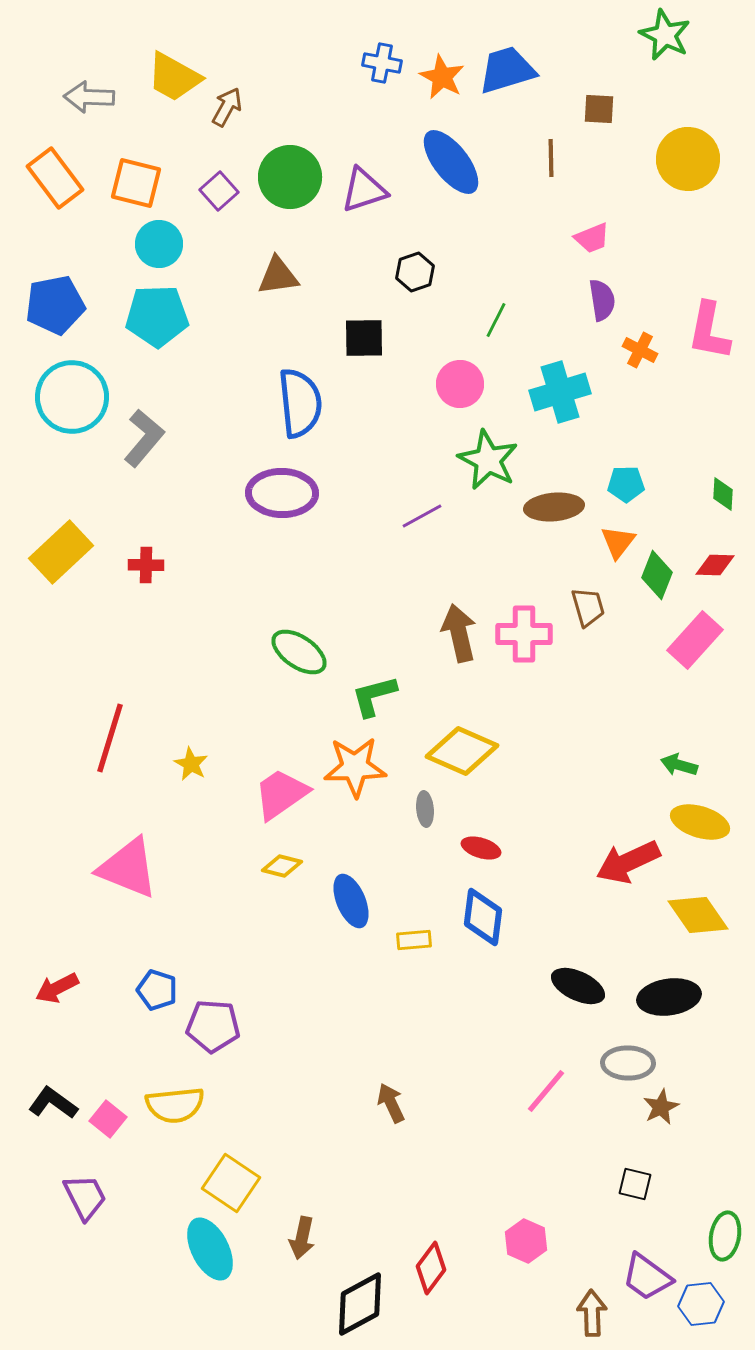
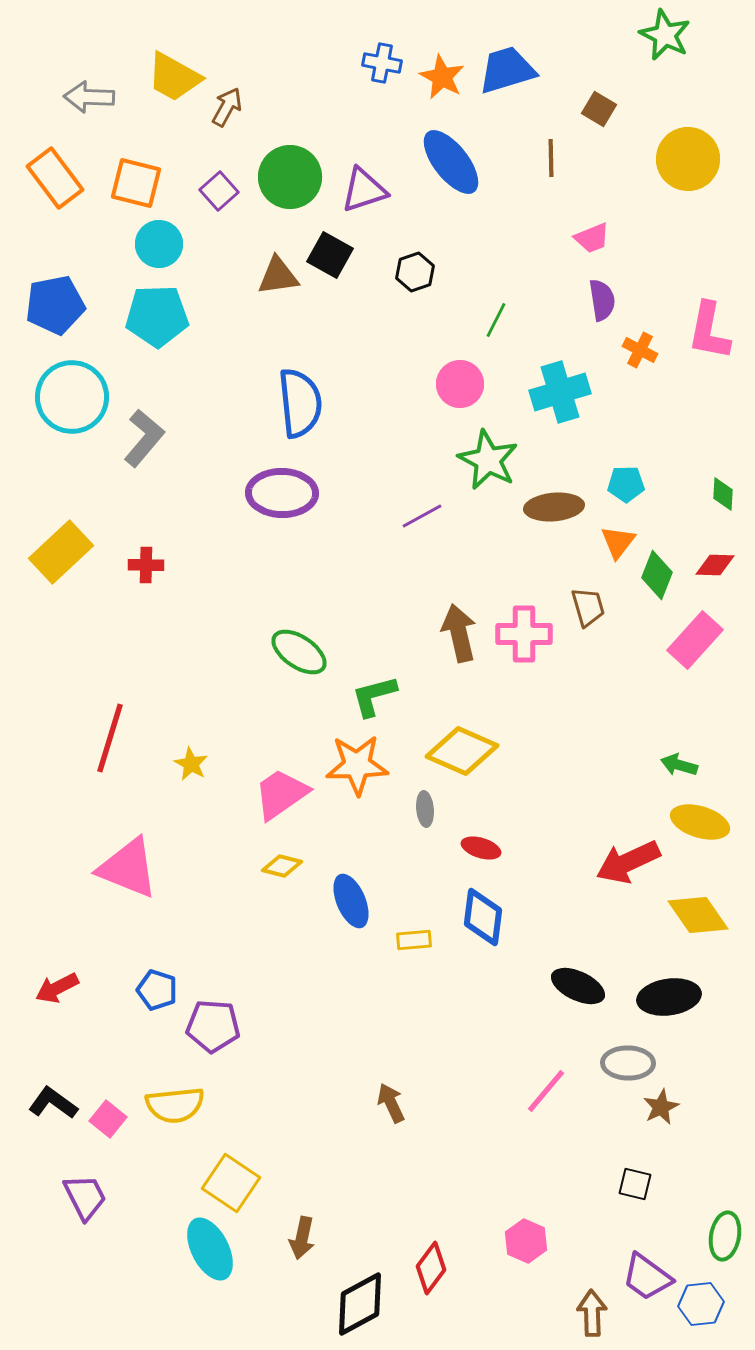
brown square at (599, 109): rotated 28 degrees clockwise
black square at (364, 338): moved 34 px left, 83 px up; rotated 30 degrees clockwise
orange star at (355, 767): moved 2 px right, 2 px up
